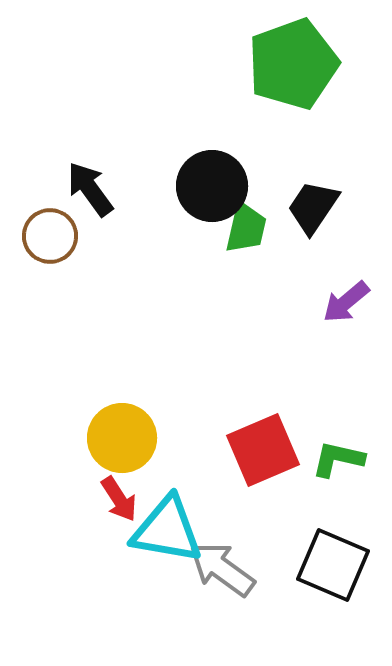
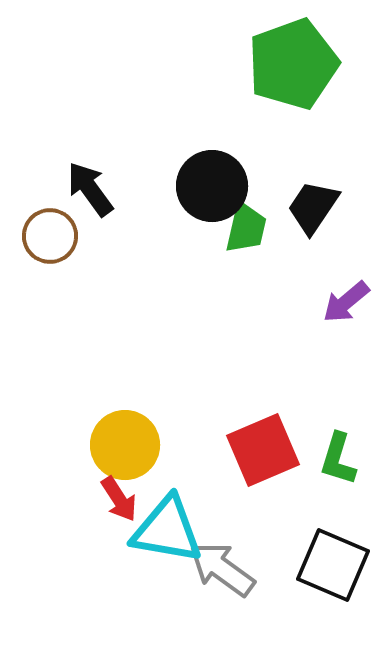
yellow circle: moved 3 px right, 7 px down
green L-shape: rotated 86 degrees counterclockwise
